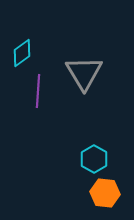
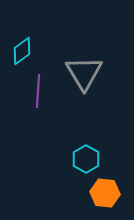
cyan diamond: moved 2 px up
cyan hexagon: moved 8 px left
